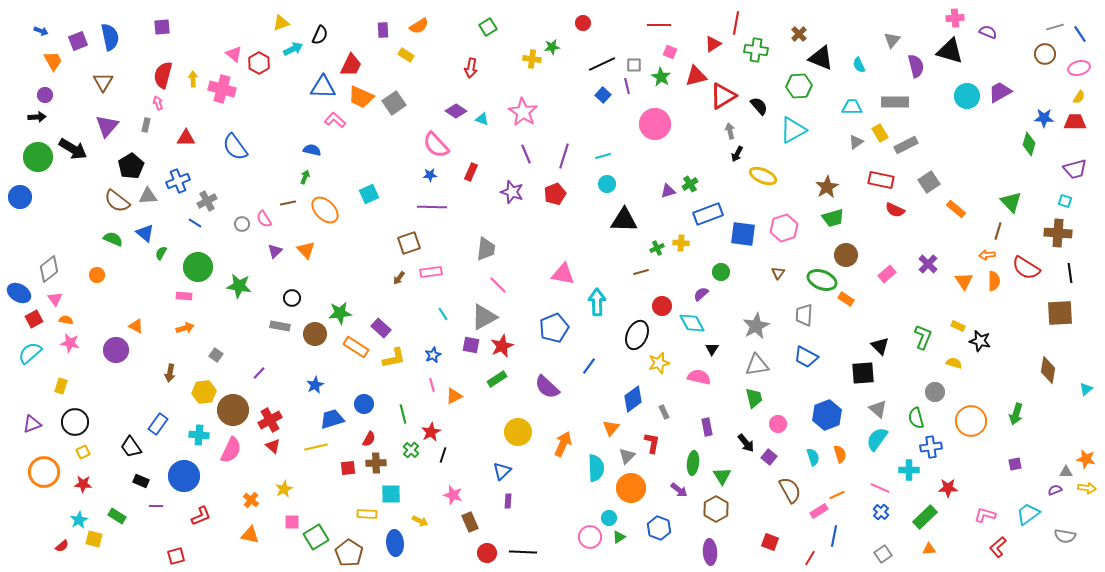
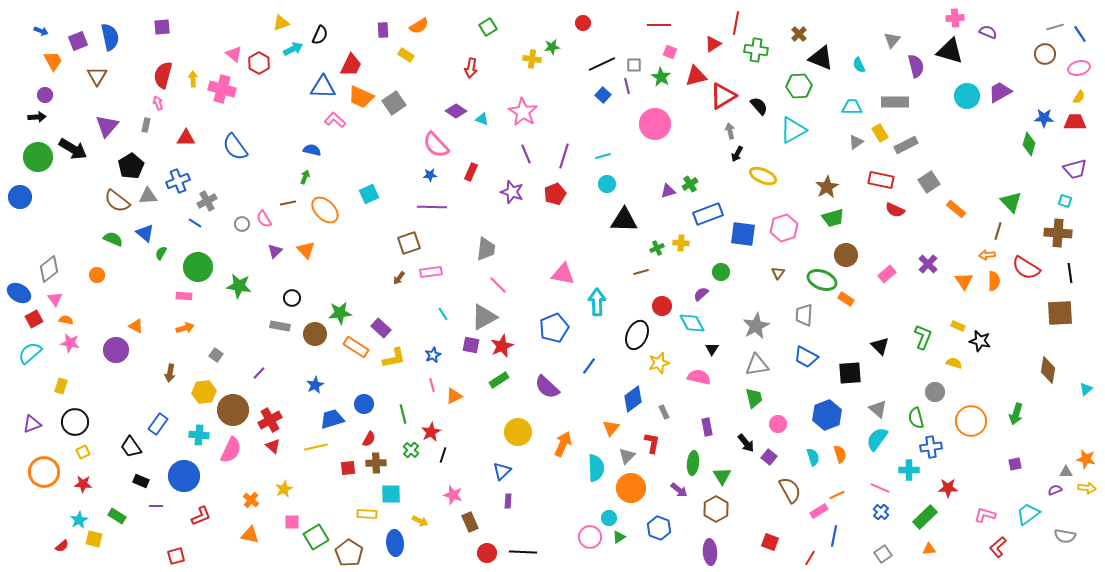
brown triangle at (103, 82): moved 6 px left, 6 px up
black square at (863, 373): moved 13 px left
green rectangle at (497, 379): moved 2 px right, 1 px down
